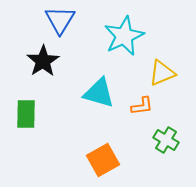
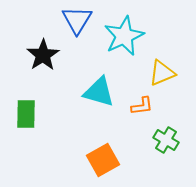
blue triangle: moved 17 px right
black star: moved 6 px up
cyan triangle: moved 1 px up
